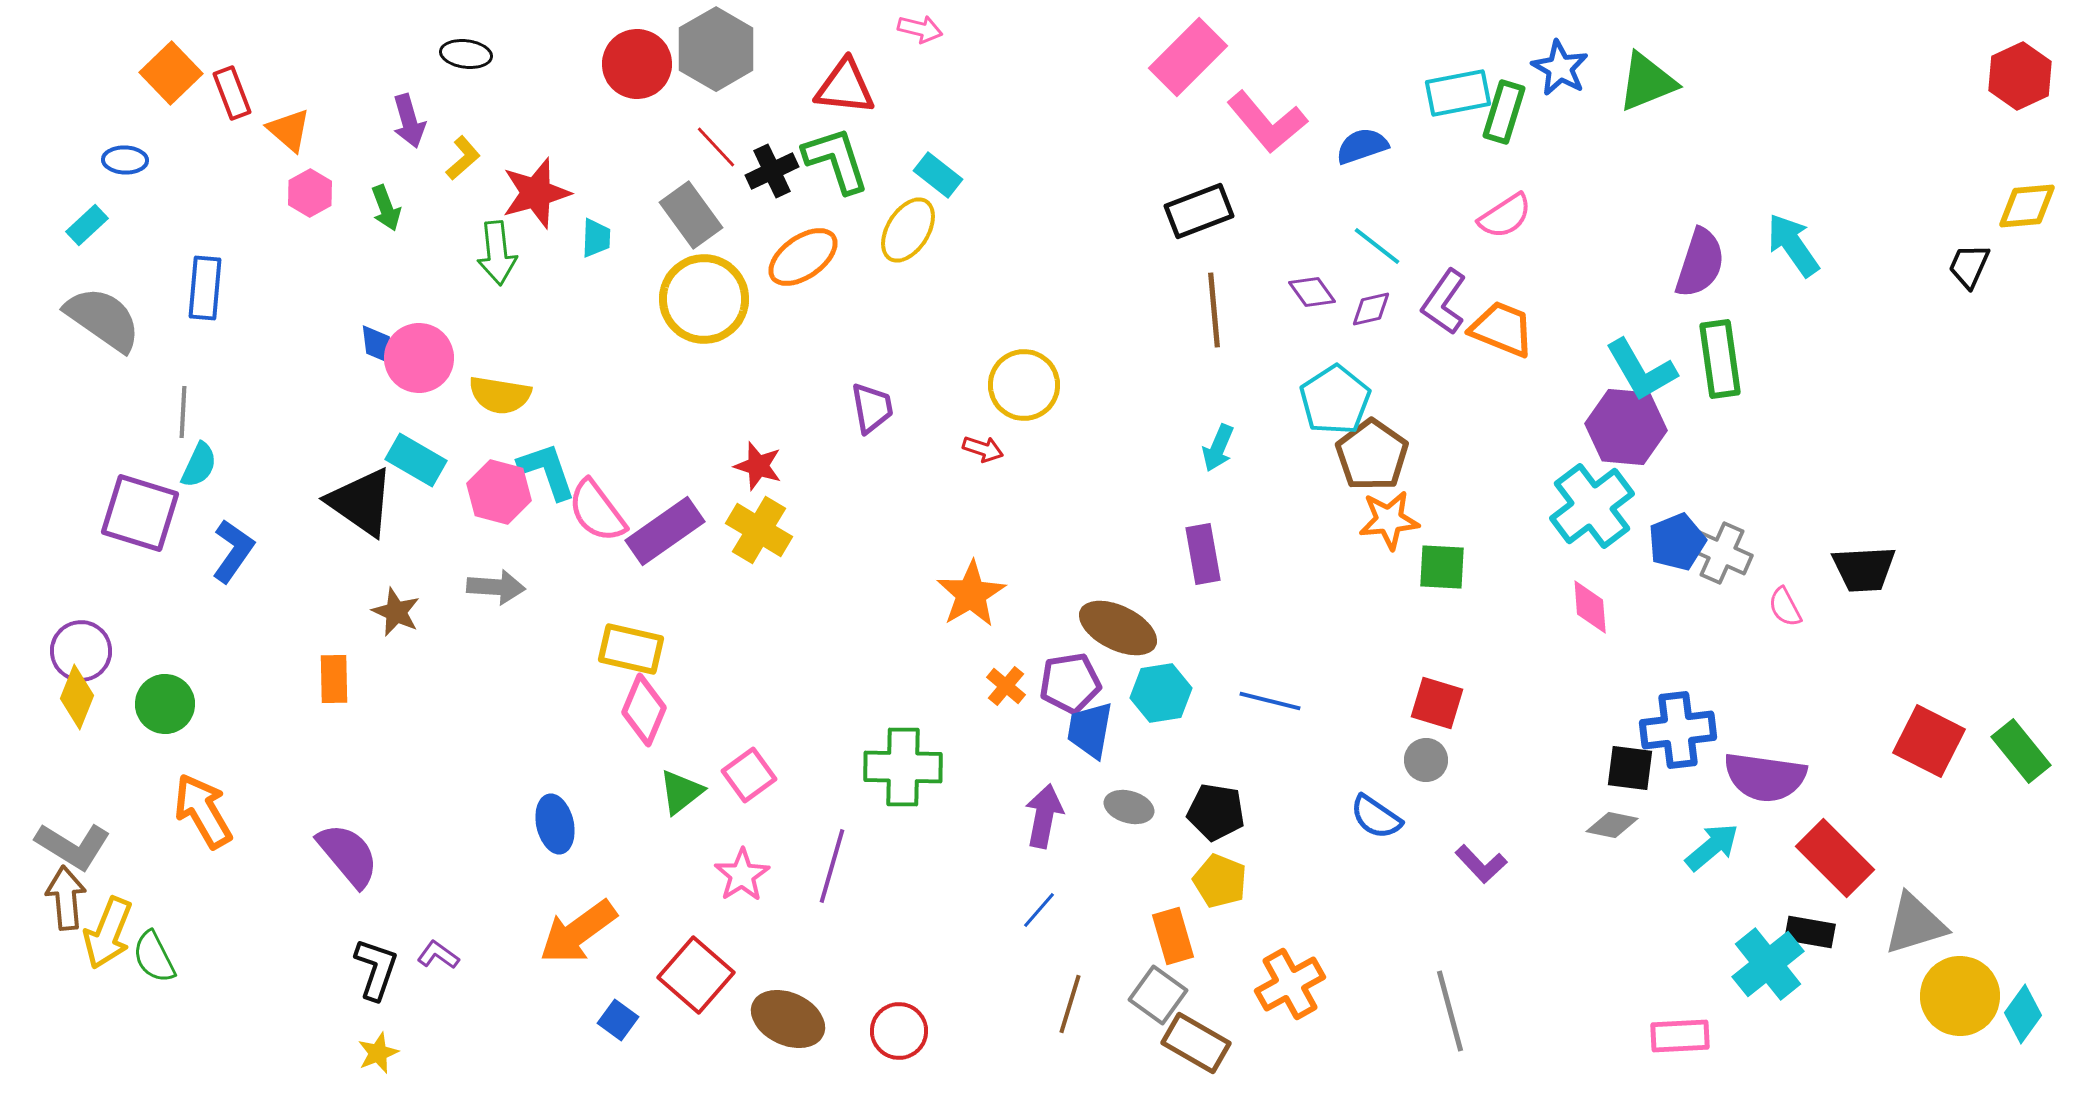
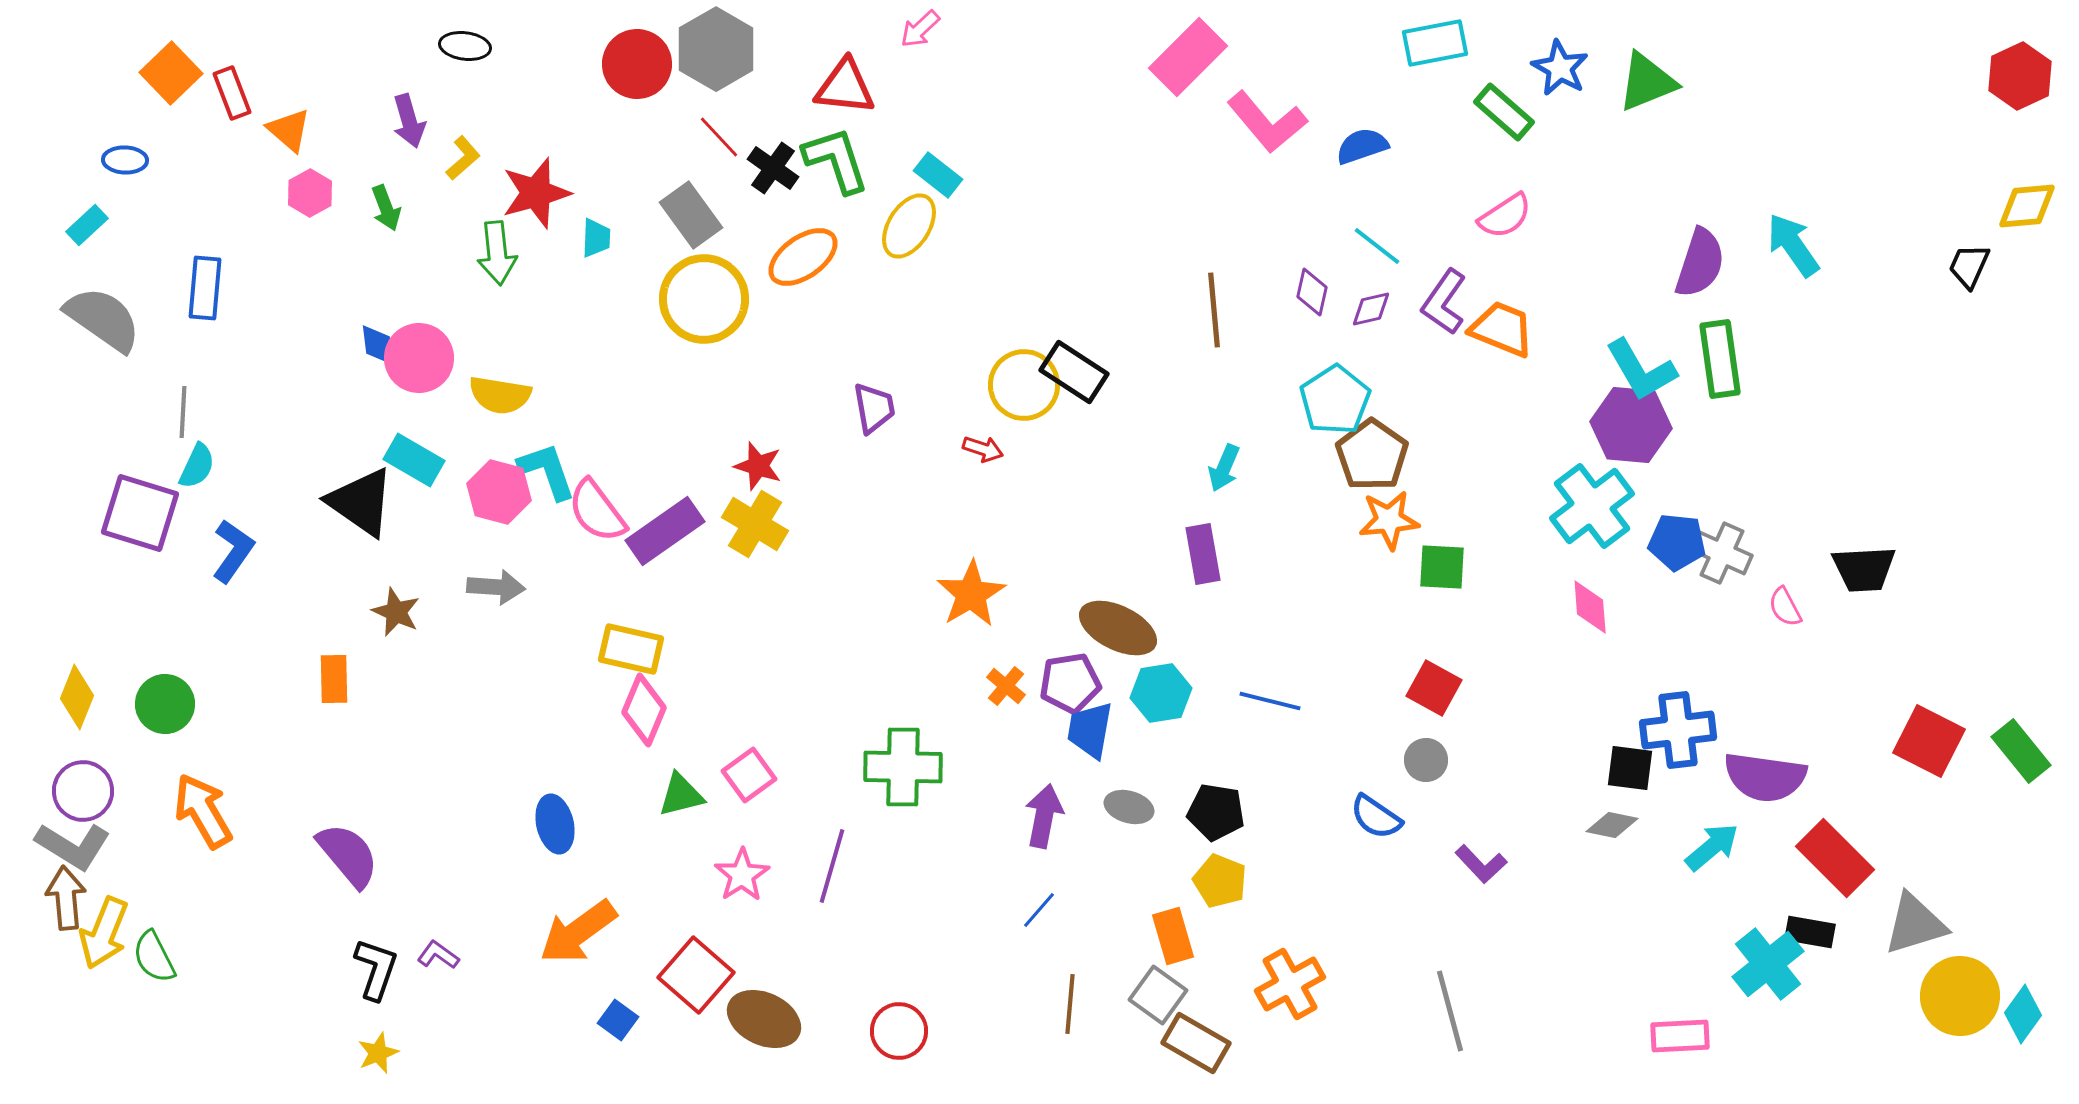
pink arrow at (920, 29): rotated 123 degrees clockwise
black ellipse at (466, 54): moved 1 px left, 8 px up
cyan rectangle at (1458, 93): moved 23 px left, 50 px up
green rectangle at (1504, 112): rotated 66 degrees counterclockwise
red line at (716, 147): moved 3 px right, 10 px up
black cross at (772, 171): moved 1 px right, 3 px up; rotated 30 degrees counterclockwise
black rectangle at (1199, 211): moved 125 px left, 161 px down; rotated 54 degrees clockwise
yellow ellipse at (908, 230): moved 1 px right, 4 px up
purple diamond at (1312, 292): rotated 48 degrees clockwise
purple trapezoid at (872, 408): moved 2 px right
purple hexagon at (1626, 427): moved 5 px right, 2 px up
cyan arrow at (1218, 448): moved 6 px right, 20 px down
cyan rectangle at (416, 460): moved 2 px left
cyan semicircle at (199, 465): moved 2 px left, 1 px down
yellow cross at (759, 530): moved 4 px left, 6 px up
blue pentagon at (1677, 542): rotated 28 degrees clockwise
purple circle at (81, 651): moved 2 px right, 140 px down
red square at (1437, 703): moved 3 px left, 15 px up; rotated 12 degrees clockwise
green triangle at (681, 792): moved 3 px down; rotated 24 degrees clockwise
yellow arrow at (108, 933): moved 4 px left
brown line at (1070, 1004): rotated 12 degrees counterclockwise
brown ellipse at (788, 1019): moved 24 px left
